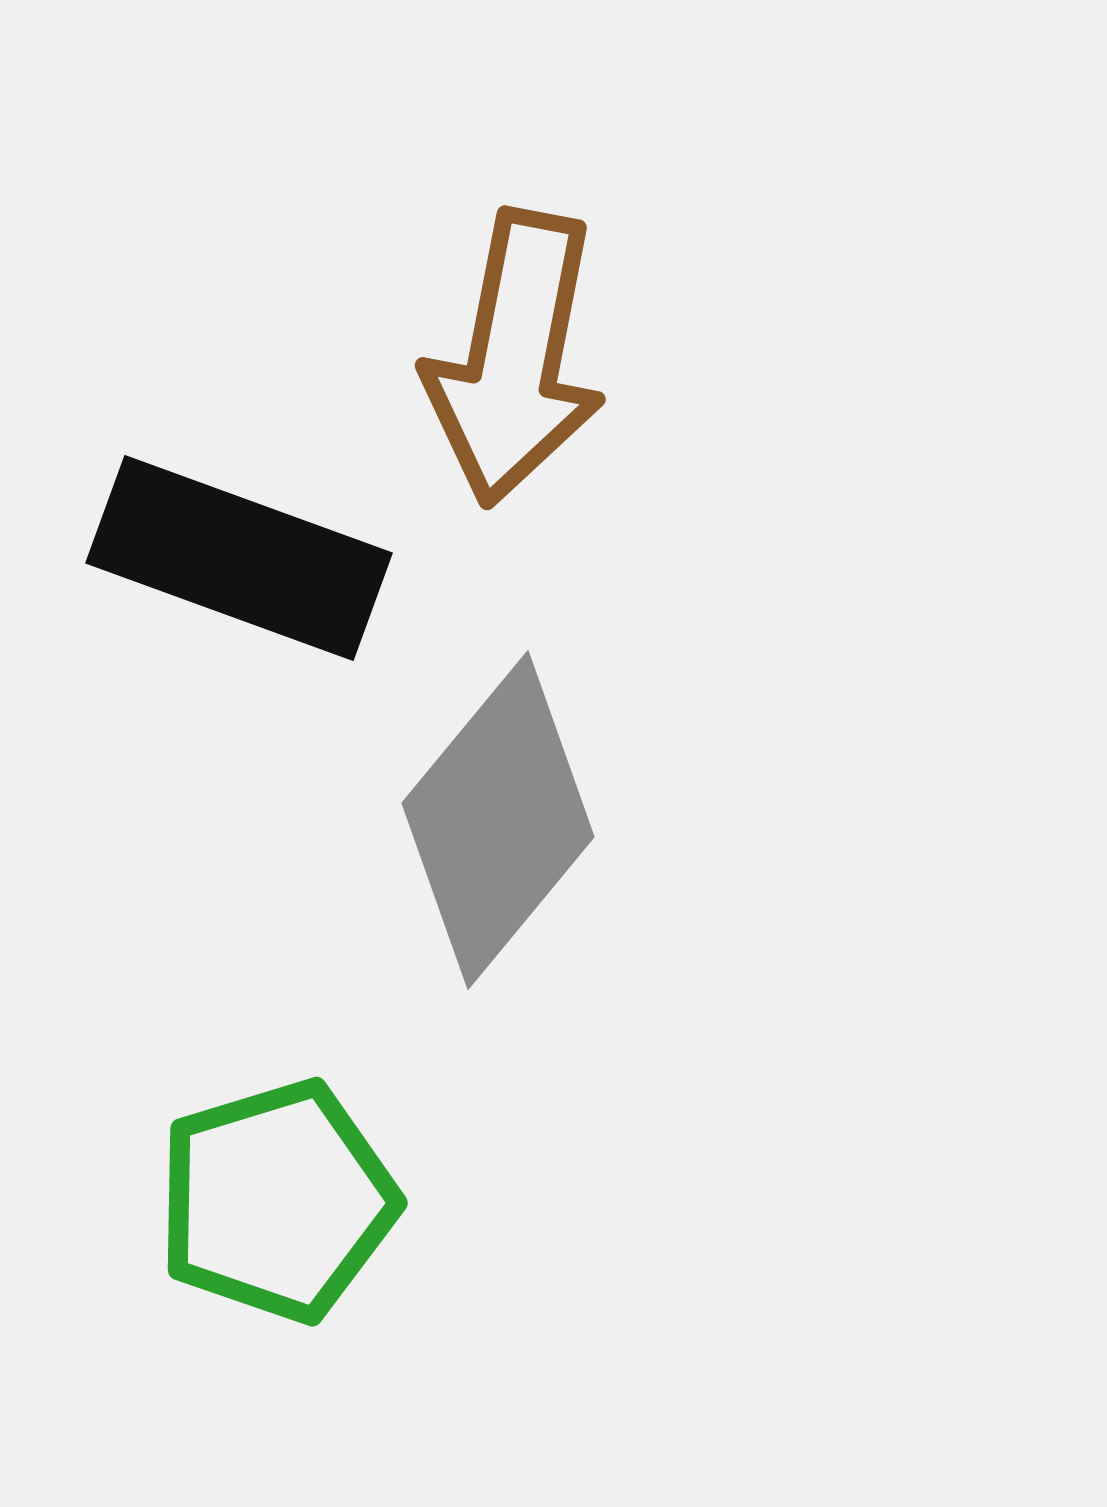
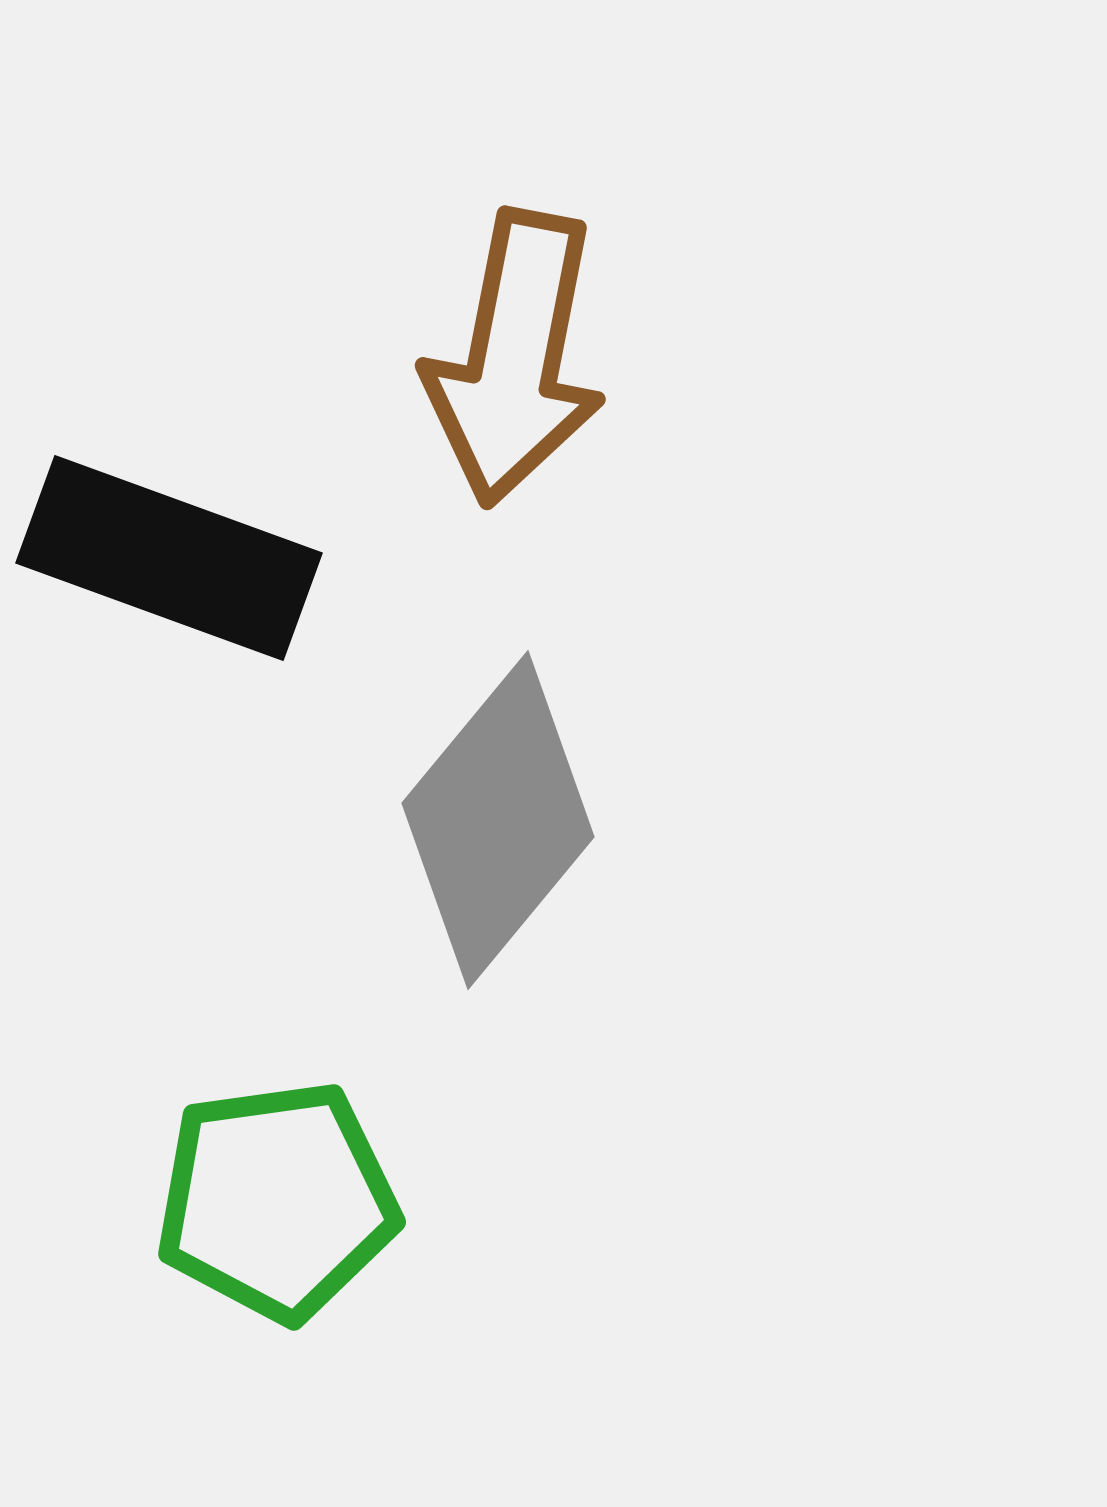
black rectangle: moved 70 px left
green pentagon: rotated 9 degrees clockwise
